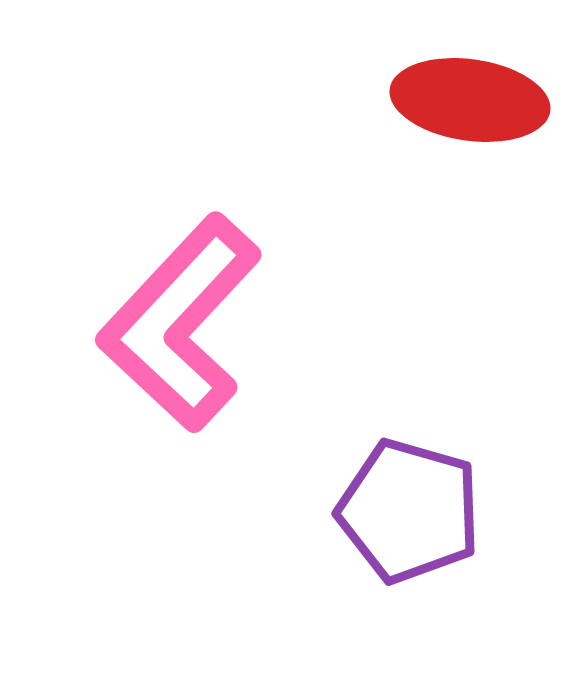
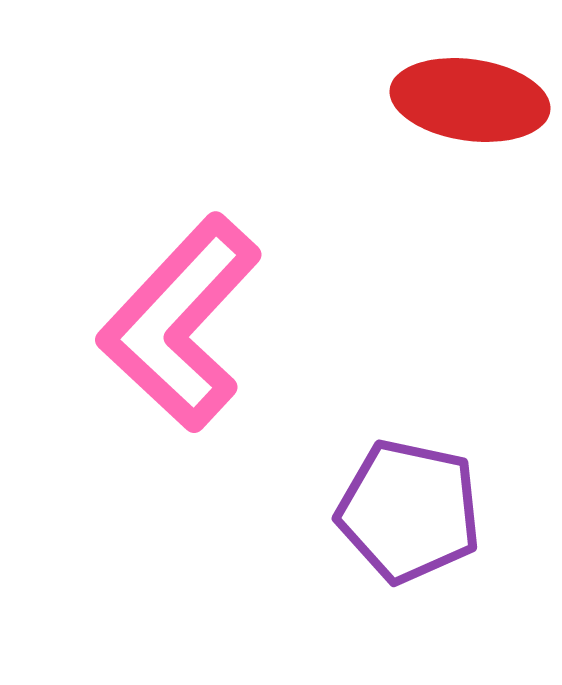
purple pentagon: rotated 4 degrees counterclockwise
